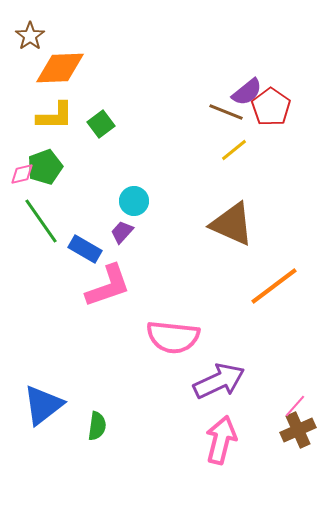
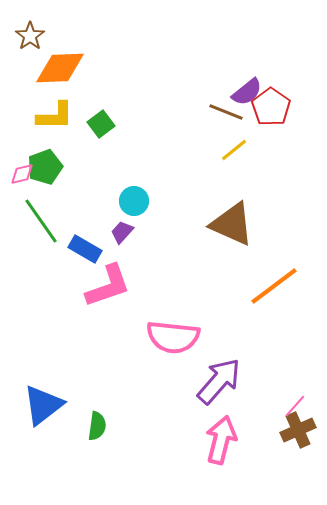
purple arrow: rotated 24 degrees counterclockwise
